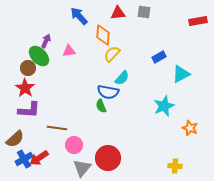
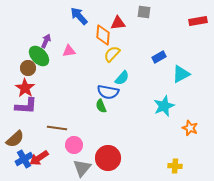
red triangle: moved 10 px down
purple L-shape: moved 3 px left, 4 px up
